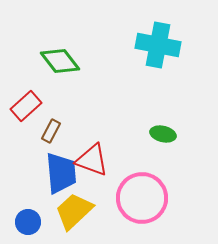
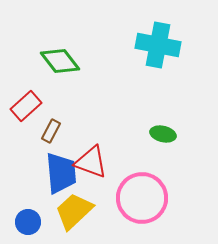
red triangle: moved 1 px left, 2 px down
